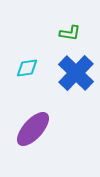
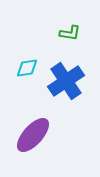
blue cross: moved 10 px left, 8 px down; rotated 12 degrees clockwise
purple ellipse: moved 6 px down
